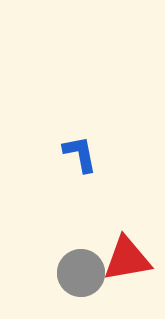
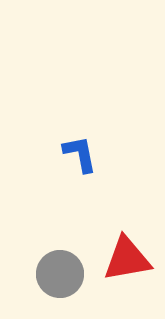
gray circle: moved 21 px left, 1 px down
